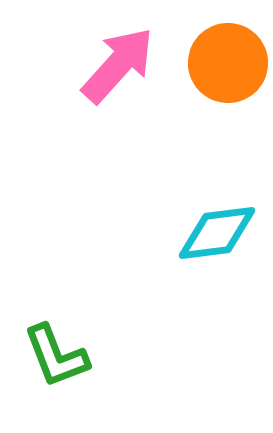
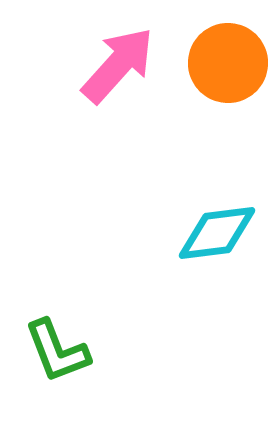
green L-shape: moved 1 px right, 5 px up
